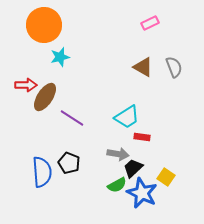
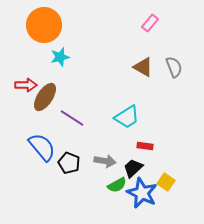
pink rectangle: rotated 24 degrees counterclockwise
red rectangle: moved 3 px right, 9 px down
gray arrow: moved 13 px left, 7 px down
blue semicircle: moved 25 px up; rotated 36 degrees counterclockwise
yellow square: moved 5 px down
